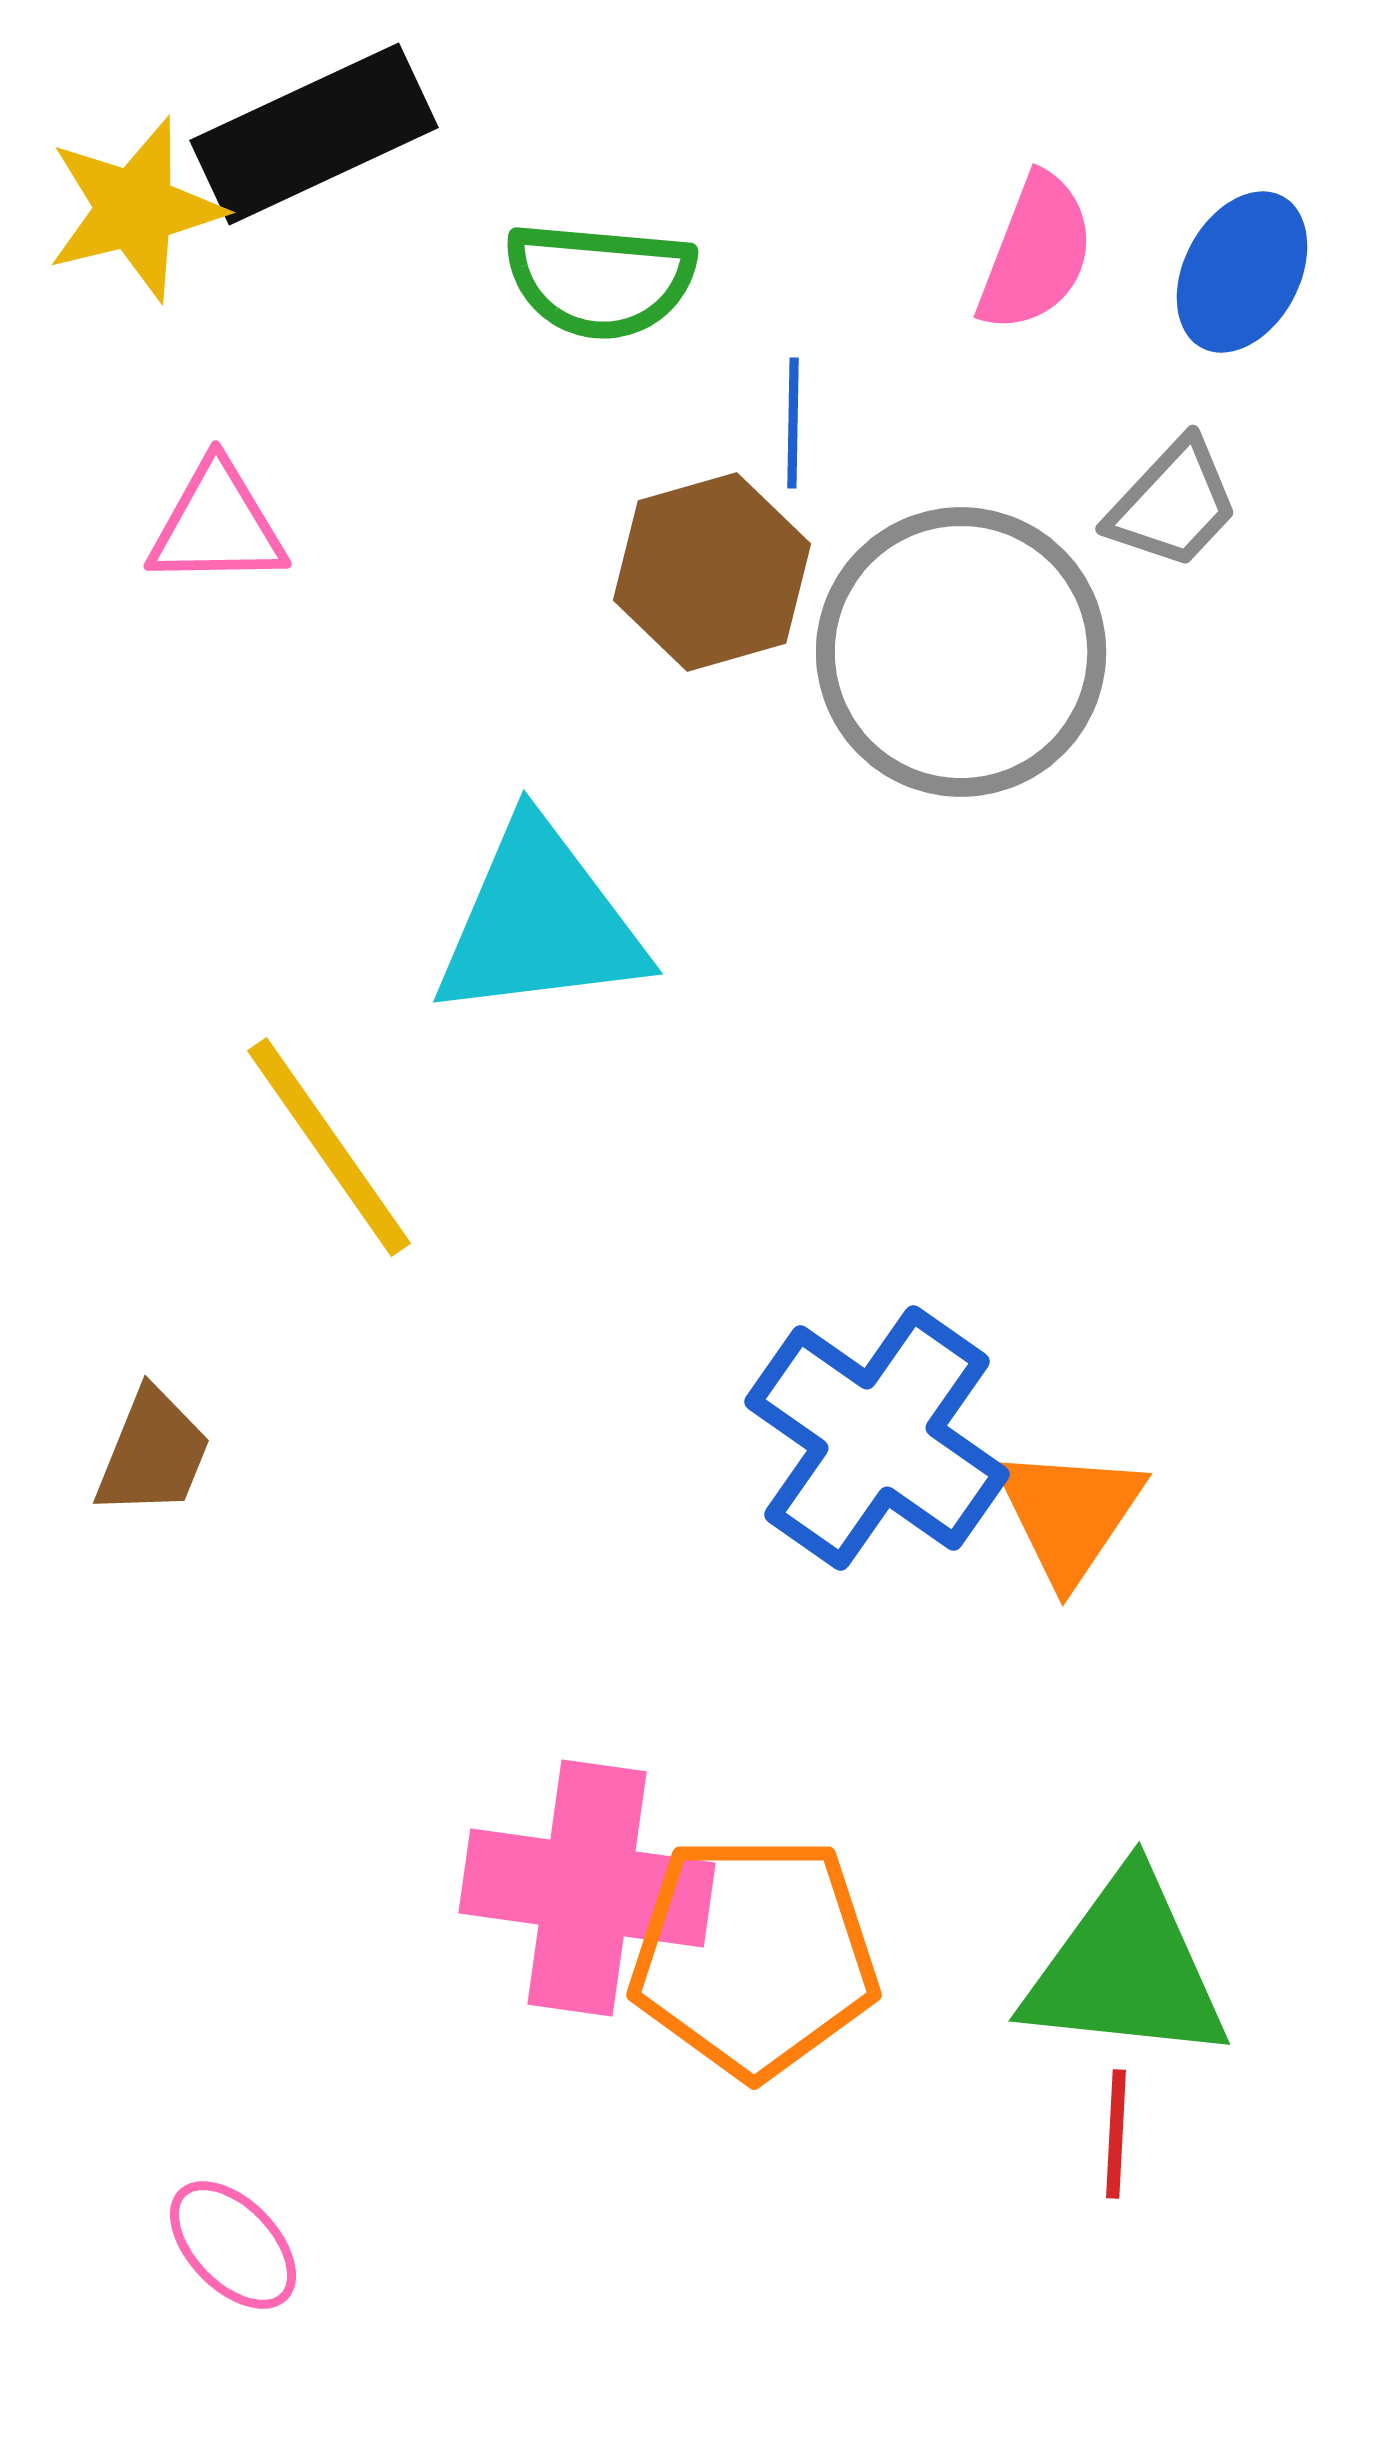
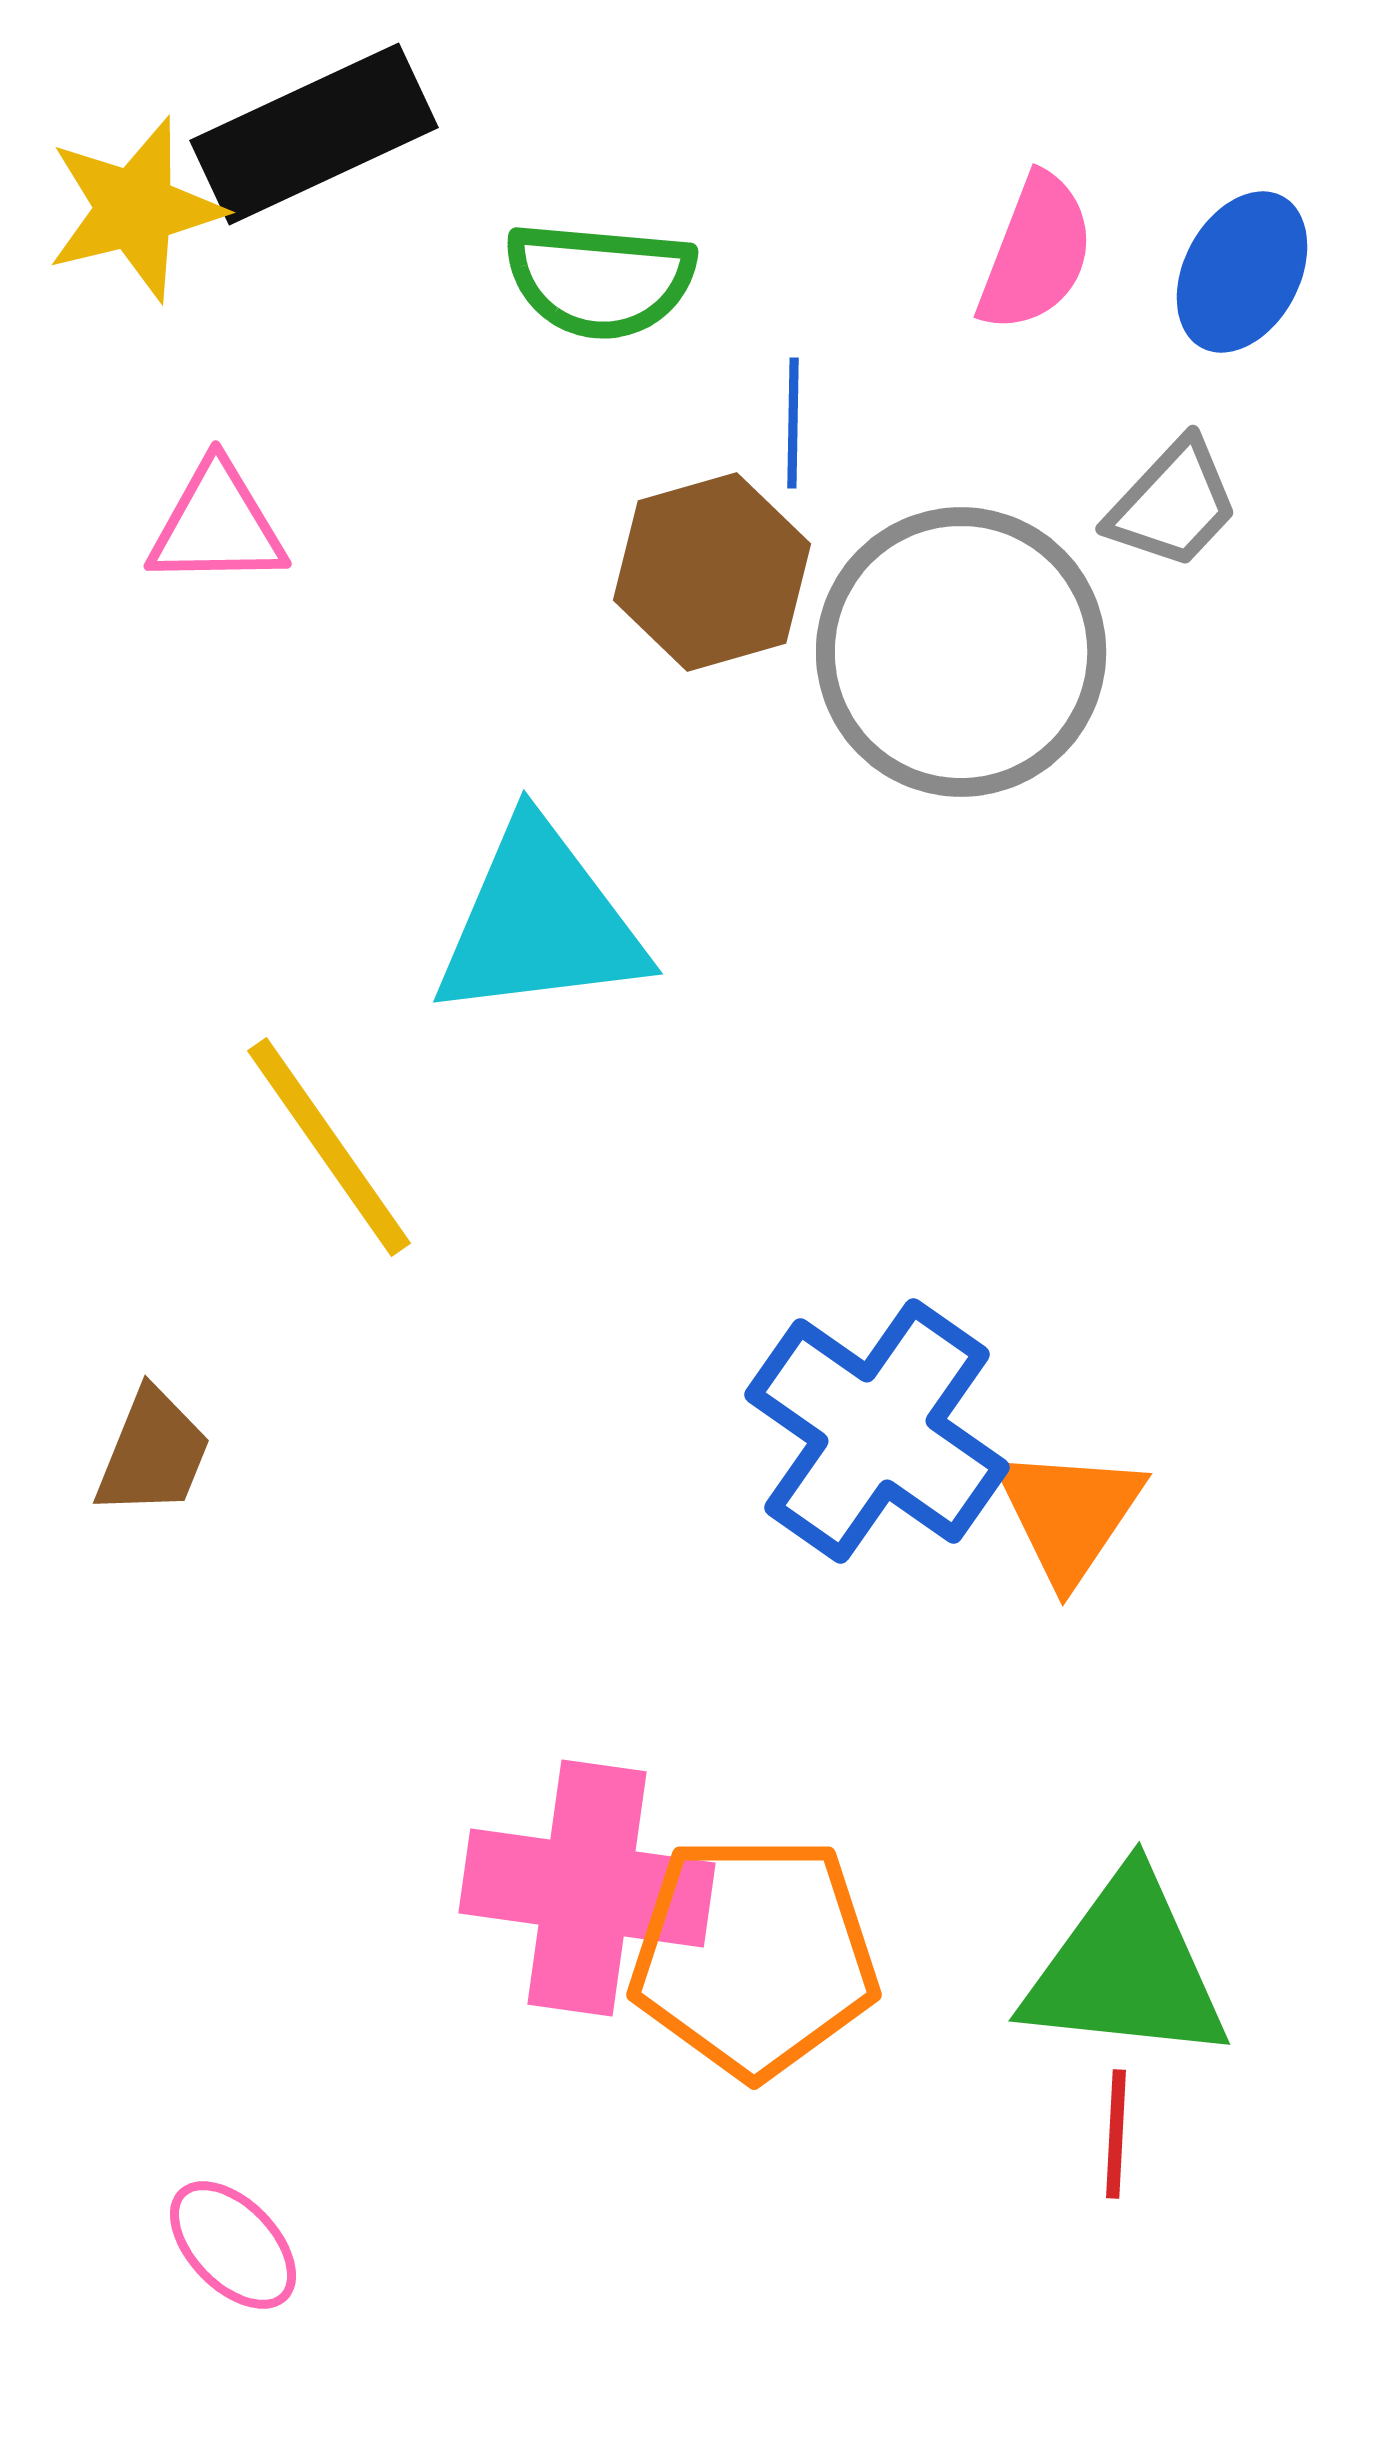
blue cross: moved 7 px up
